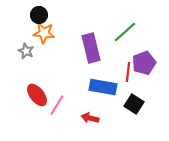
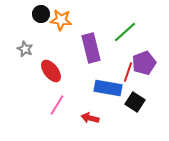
black circle: moved 2 px right, 1 px up
orange star: moved 17 px right, 13 px up
gray star: moved 1 px left, 2 px up
red line: rotated 12 degrees clockwise
blue rectangle: moved 5 px right, 1 px down
red ellipse: moved 14 px right, 24 px up
black square: moved 1 px right, 2 px up
